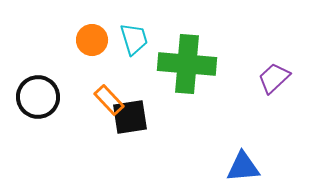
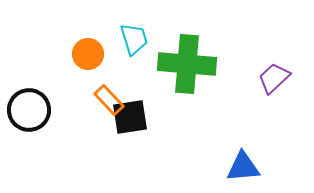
orange circle: moved 4 px left, 14 px down
black circle: moved 9 px left, 13 px down
